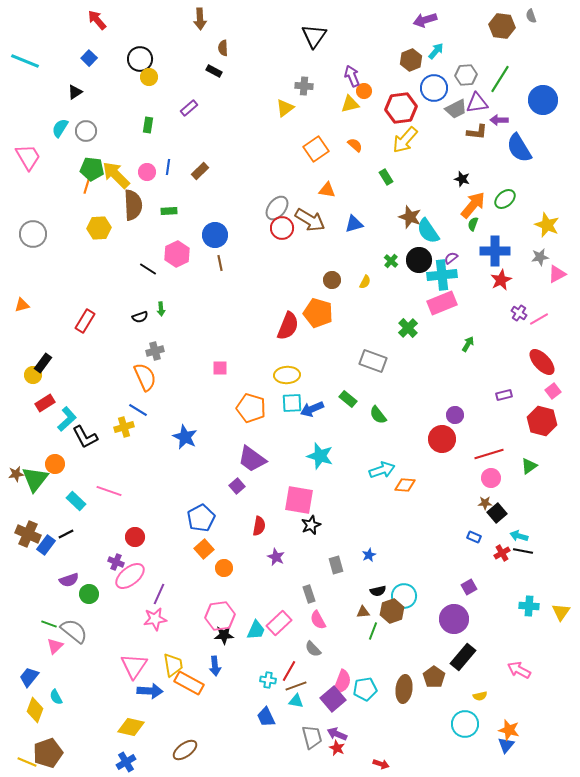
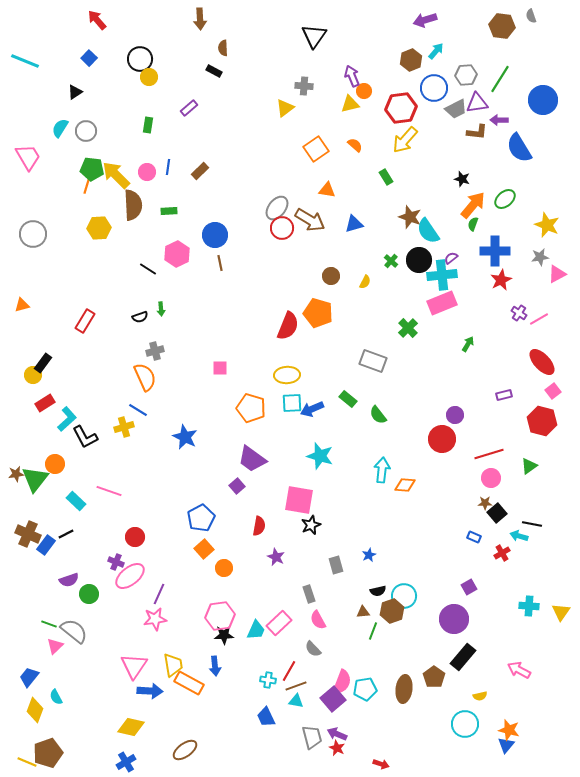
brown circle at (332, 280): moved 1 px left, 4 px up
cyan arrow at (382, 470): rotated 65 degrees counterclockwise
black line at (523, 551): moved 9 px right, 27 px up
